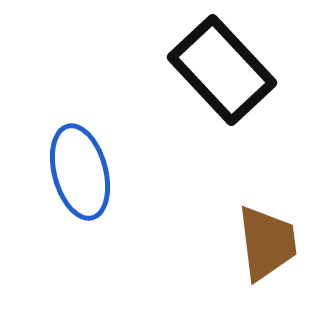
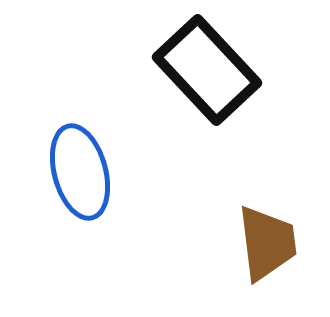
black rectangle: moved 15 px left
